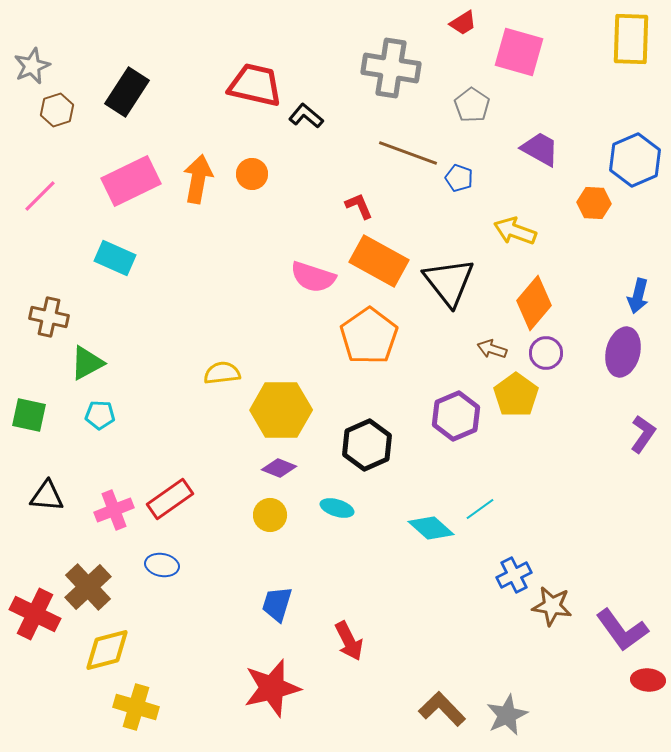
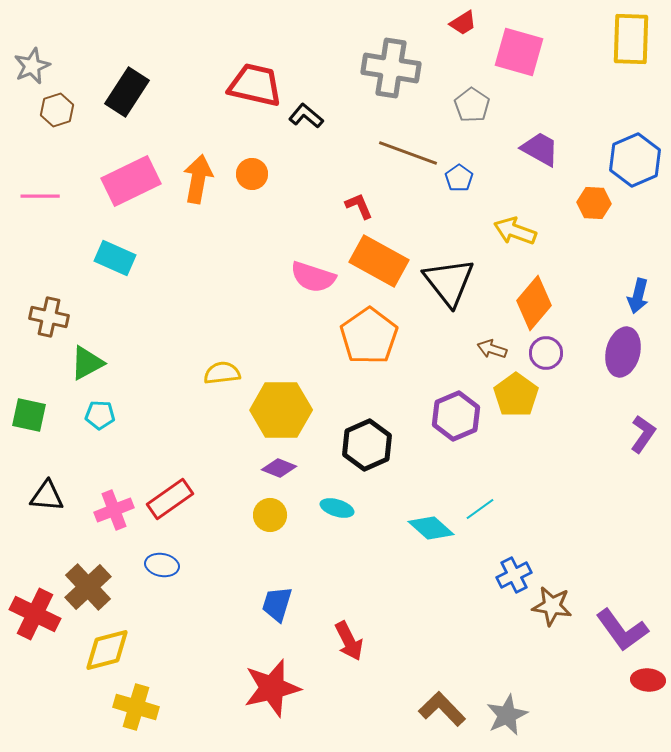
blue pentagon at (459, 178): rotated 16 degrees clockwise
pink line at (40, 196): rotated 45 degrees clockwise
